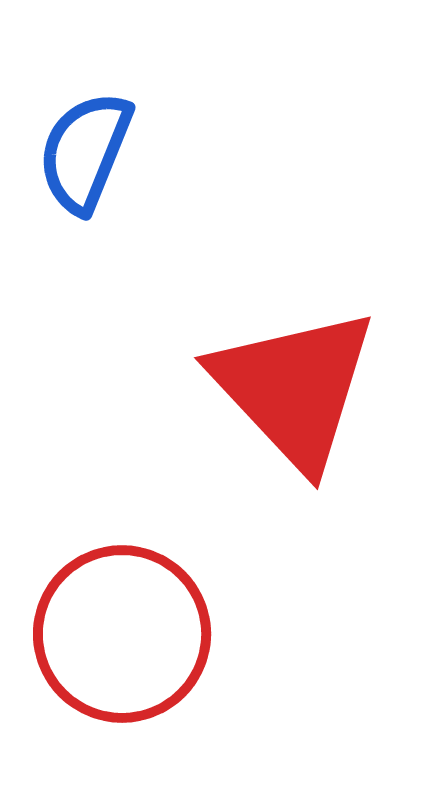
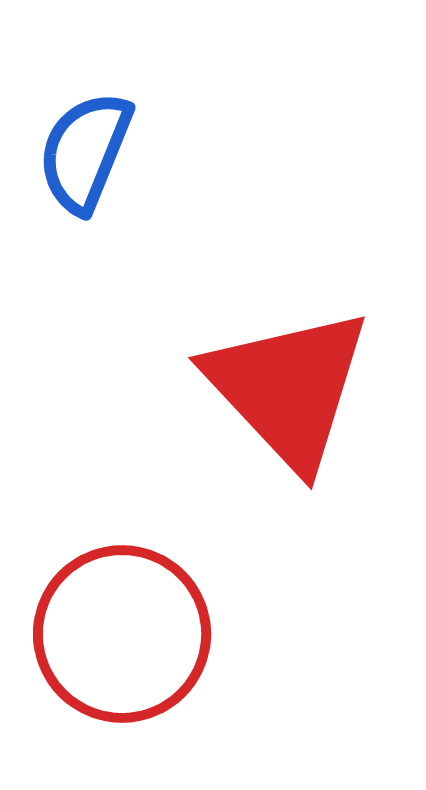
red triangle: moved 6 px left
